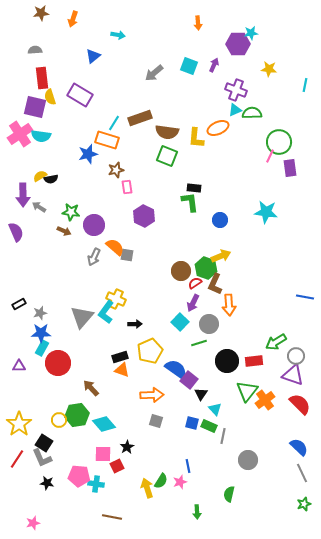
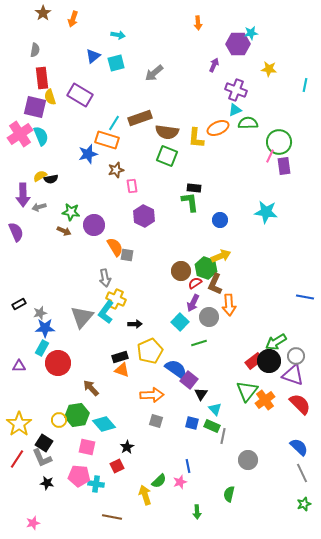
brown star at (41, 13): moved 2 px right; rotated 28 degrees counterclockwise
gray semicircle at (35, 50): rotated 104 degrees clockwise
cyan square at (189, 66): moved 73 px left, 3 px up; rotated 36 degrees counterclockwise
green semicircle at (252, 113): moved 4 px left, 10 px down
cyan semicircle at (41, 136): rotated 120 degrees counterclockwise
purple rectangle at (290, 168): moved 6 px left, 2 px up
pink rectangle at (127, 187): moved 5 px right, 1 px up
gray arrow at (39, 207): rotated 48 degrees counterclockwise
orange semicircle at (115, 247): rotated 18 degrees clockwise
gray arrow at (94, 257): moved 11 px right, 21 px down; rotated 36 degrees counterclockwise
gray circle at (209, 324): moved 7 px up
blue star at (41, 333): moved 4 px right, 5 px up
black circle at (227, 361): moved 42 px right
red rectangle at (254, 361): rotated 30 degrees counterclockwise
green rectangle at (209, 426): moved 3 px right
pink square at (103, 454): moved 16 px left, 7 px up; rotated 12 degrees clockwise
green semicircle at (161, 481): moved 2 px left; rotated 14 degrees clockwise
yellow arrow at (147, 488): moved 2 px left, 7 px down
